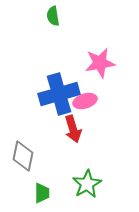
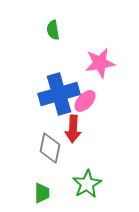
green semicircle: moved 14 px down
pink ellipse: rotated 30 degrees counterclockwise
red arrow: rotated 20 degrees clockwise
gray diamond: moved 27 px right, 8 px up
